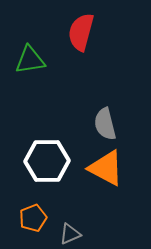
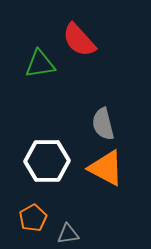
red semicircle: moved 2 px left, 8 px down; rotated 57 degrees counterclockwise
green triangle: moved 10 px right, 4 px down
gray semicircle: moved 2 px left
orange pentagon: rotated 8 degrees counterclockwise
gray triangle: moved 2 px left; rotated 15 degrees clockwise
